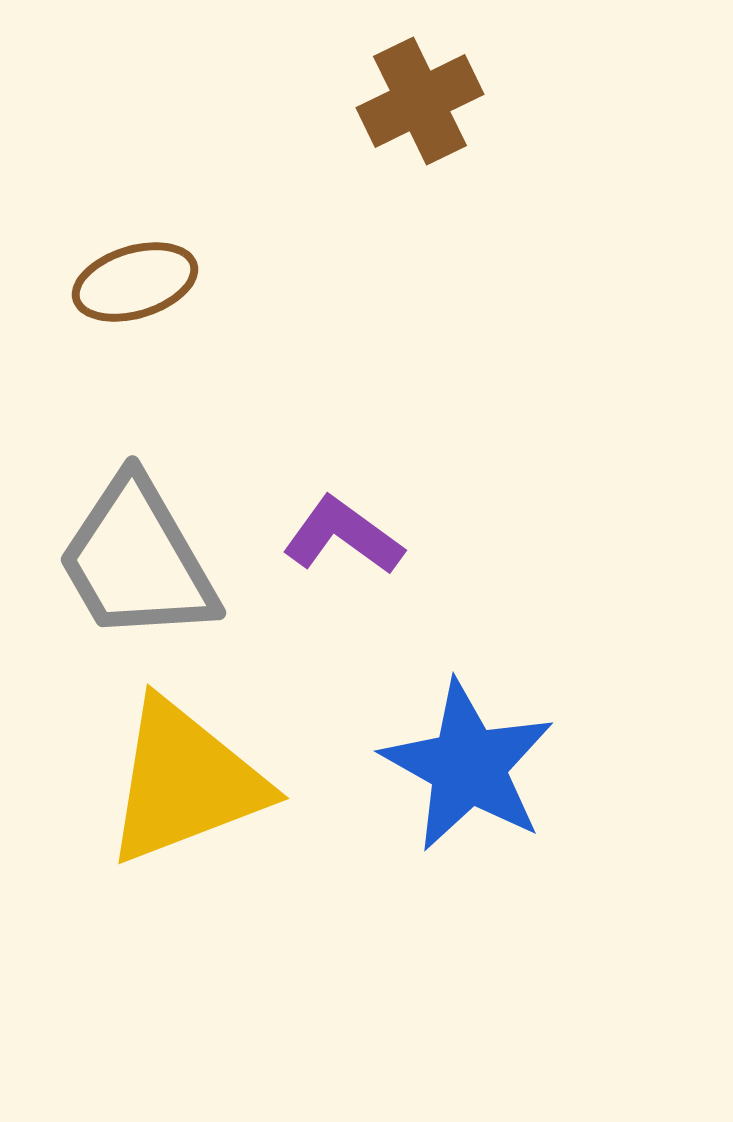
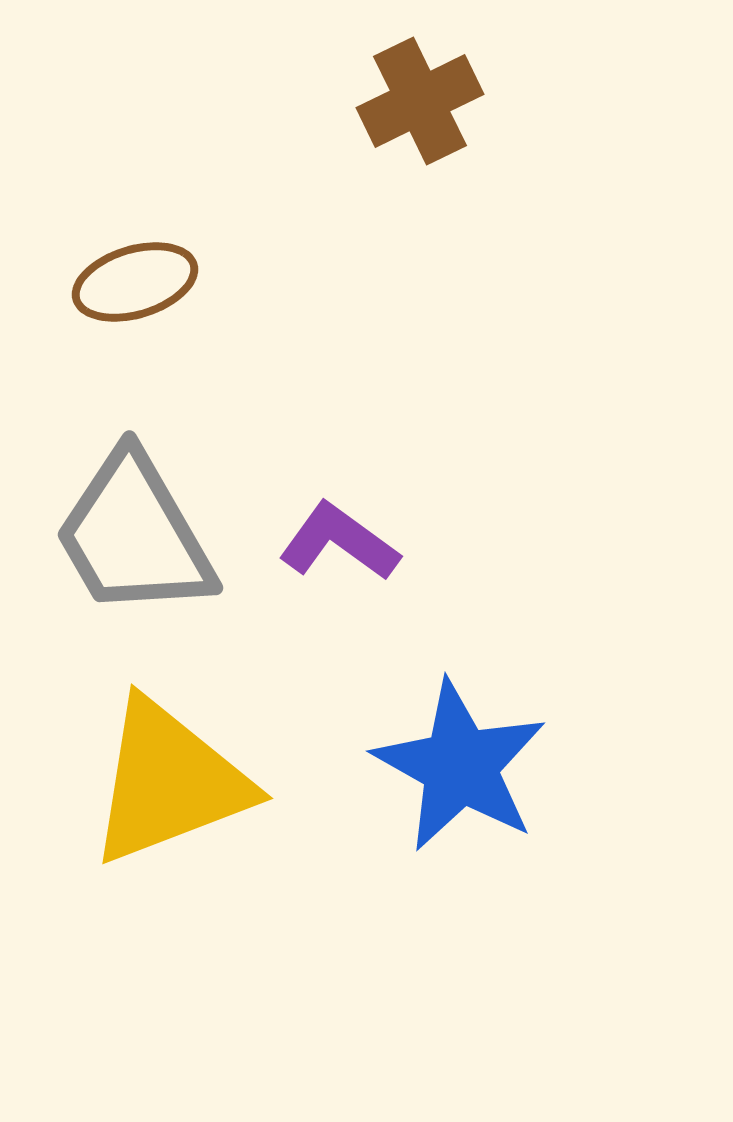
purple L-shape: moved 4 px left, 6 px down
gray trapezoid: moved 3 px left, 25 px up
blue star: moved 8 px left
yellow triangle: moved 16 px left
